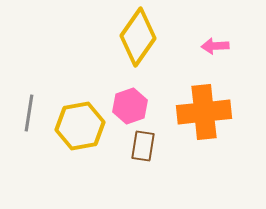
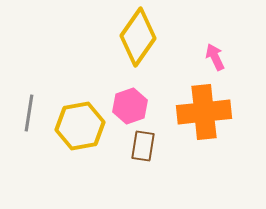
pink arrow: moved 11 px down; rotated 68 degrees clockwise
